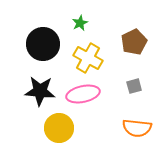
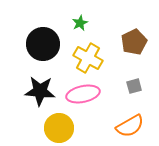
orange semicircle: moved 7 px left, 2 px up; rotated 36 degrees counterclockwise
